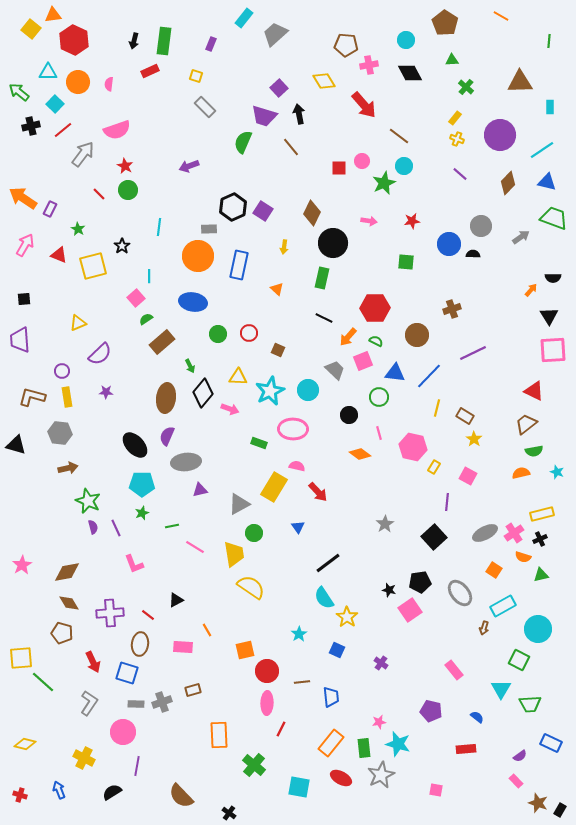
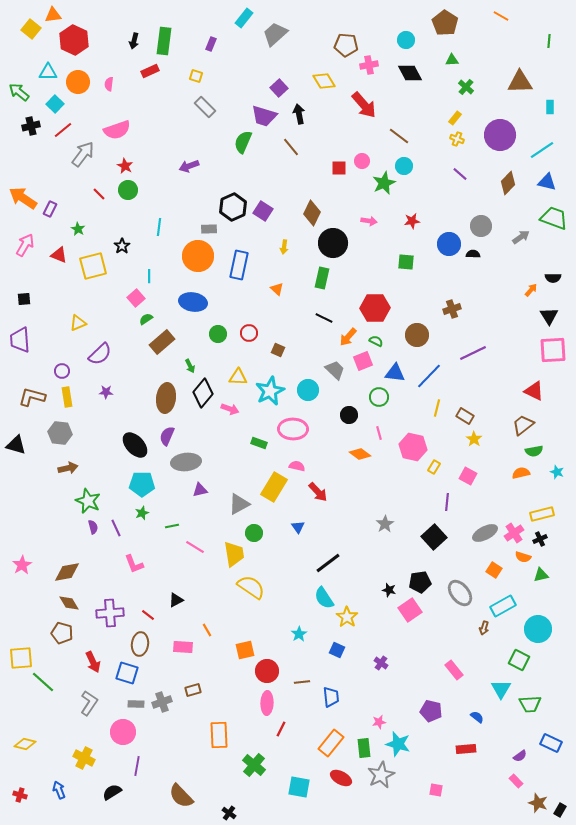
brown trapezoid at (526, 424): moved 3 px left, 1 px down
